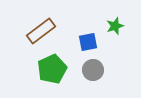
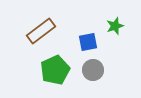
green pentagon: moved 3 px right, 1 px down
